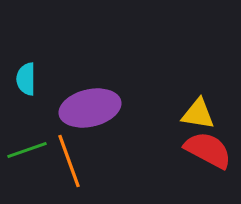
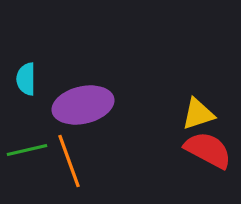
purple ellipse: moved 7 px left, 3 px up
yellow triangle: rotated 27 degrees counterclockwise
green line: rotated 6 degrees clockwise
